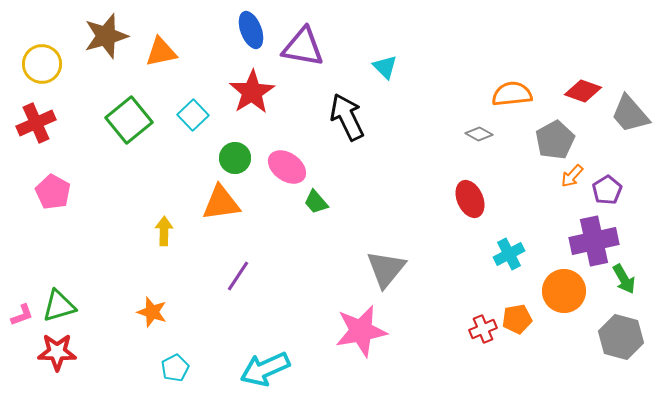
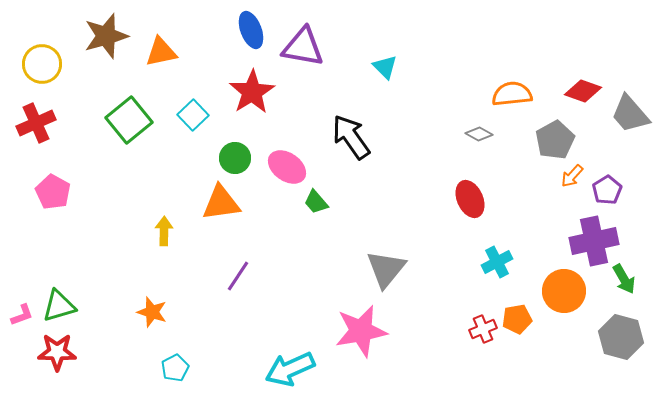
black arrow at (347, 117): moved 4 px right, 20 px down; rotated 9 degrees counterclockwise
cyan cross at (509, 254): moved 12 px left, 8 px down
cyan arrow at (265, 369): moved 25 px right
